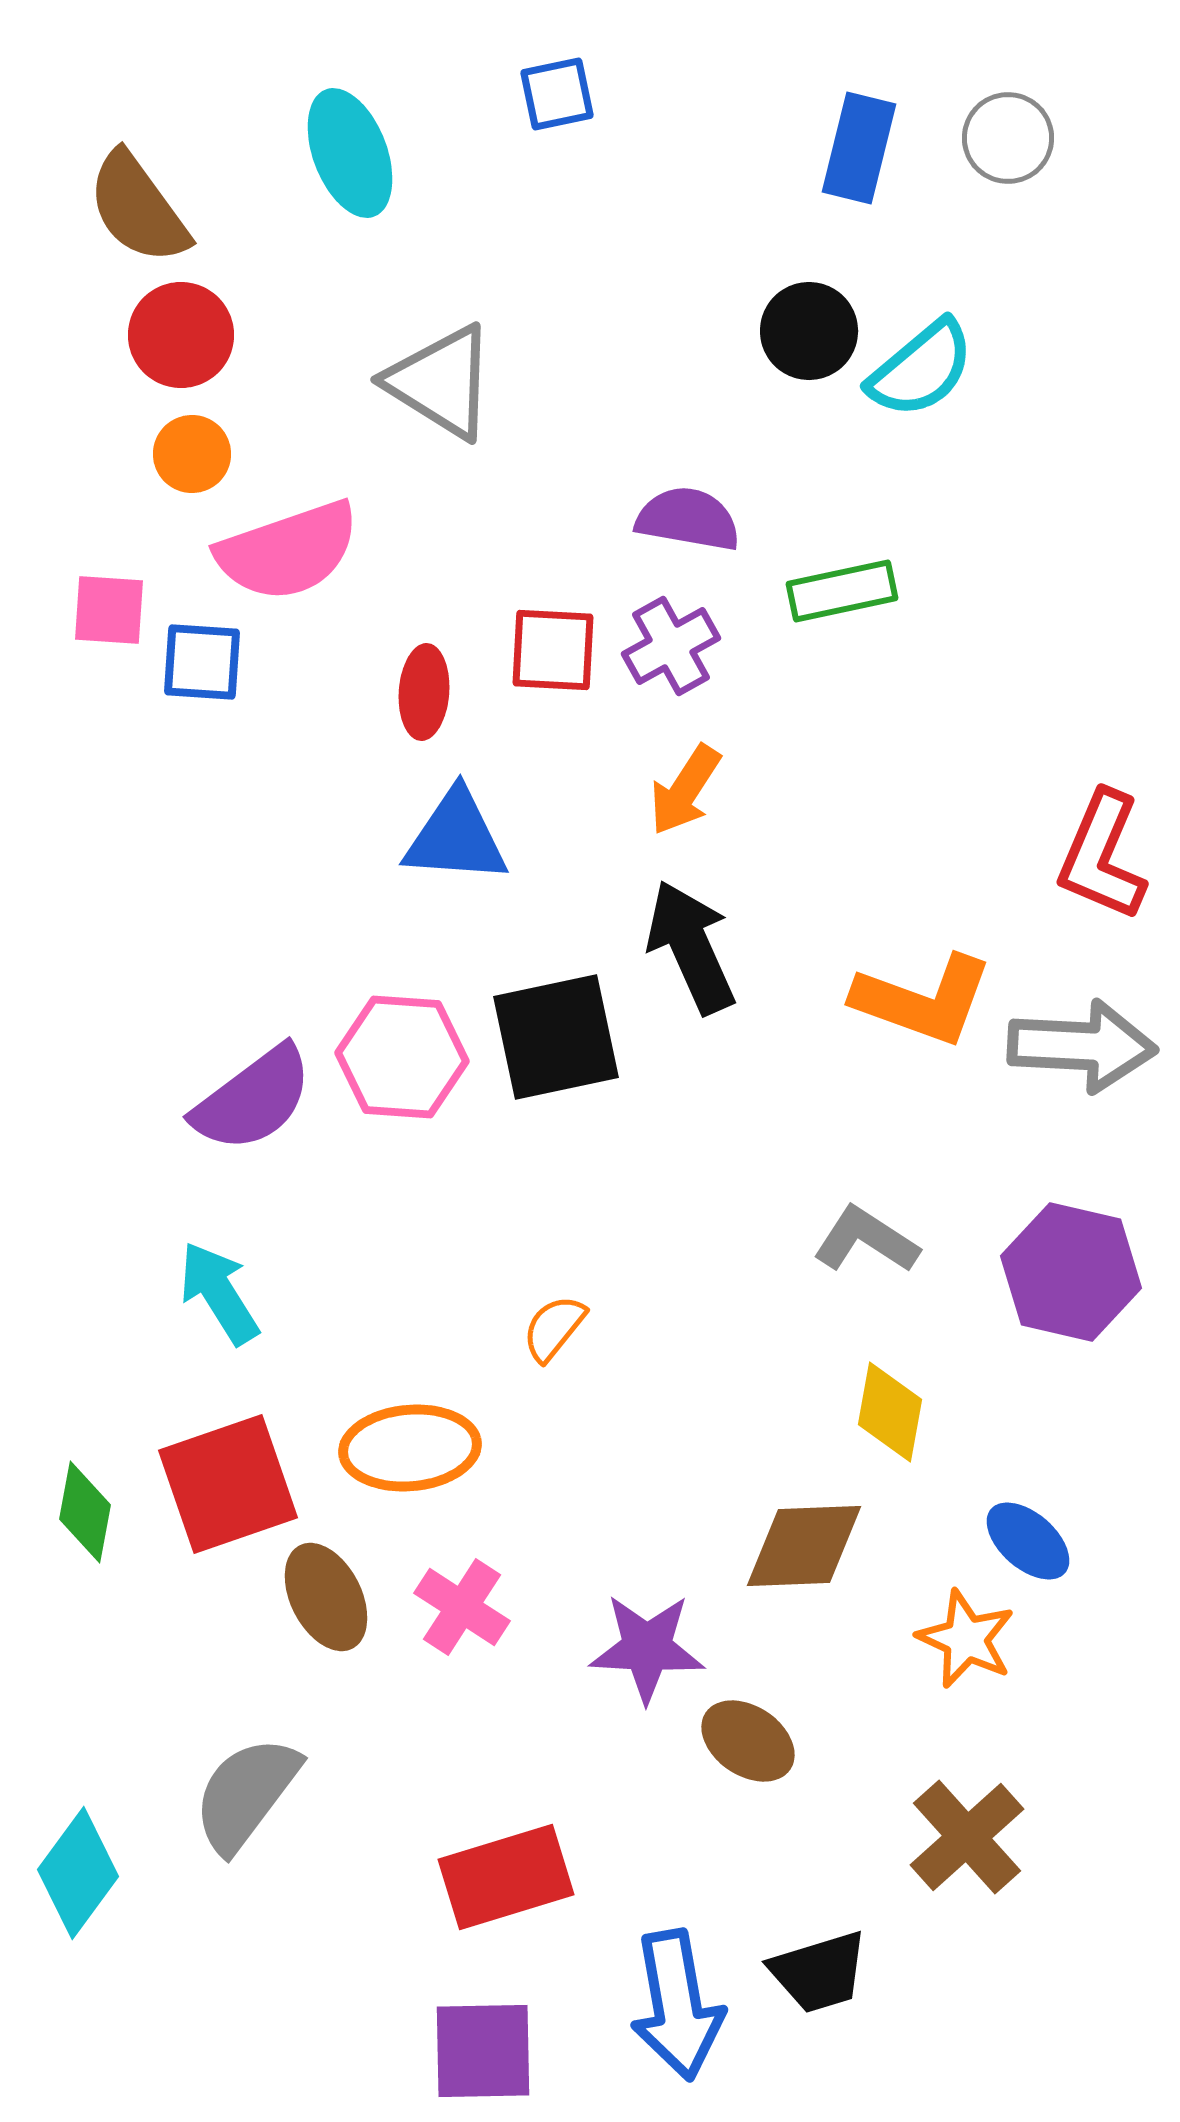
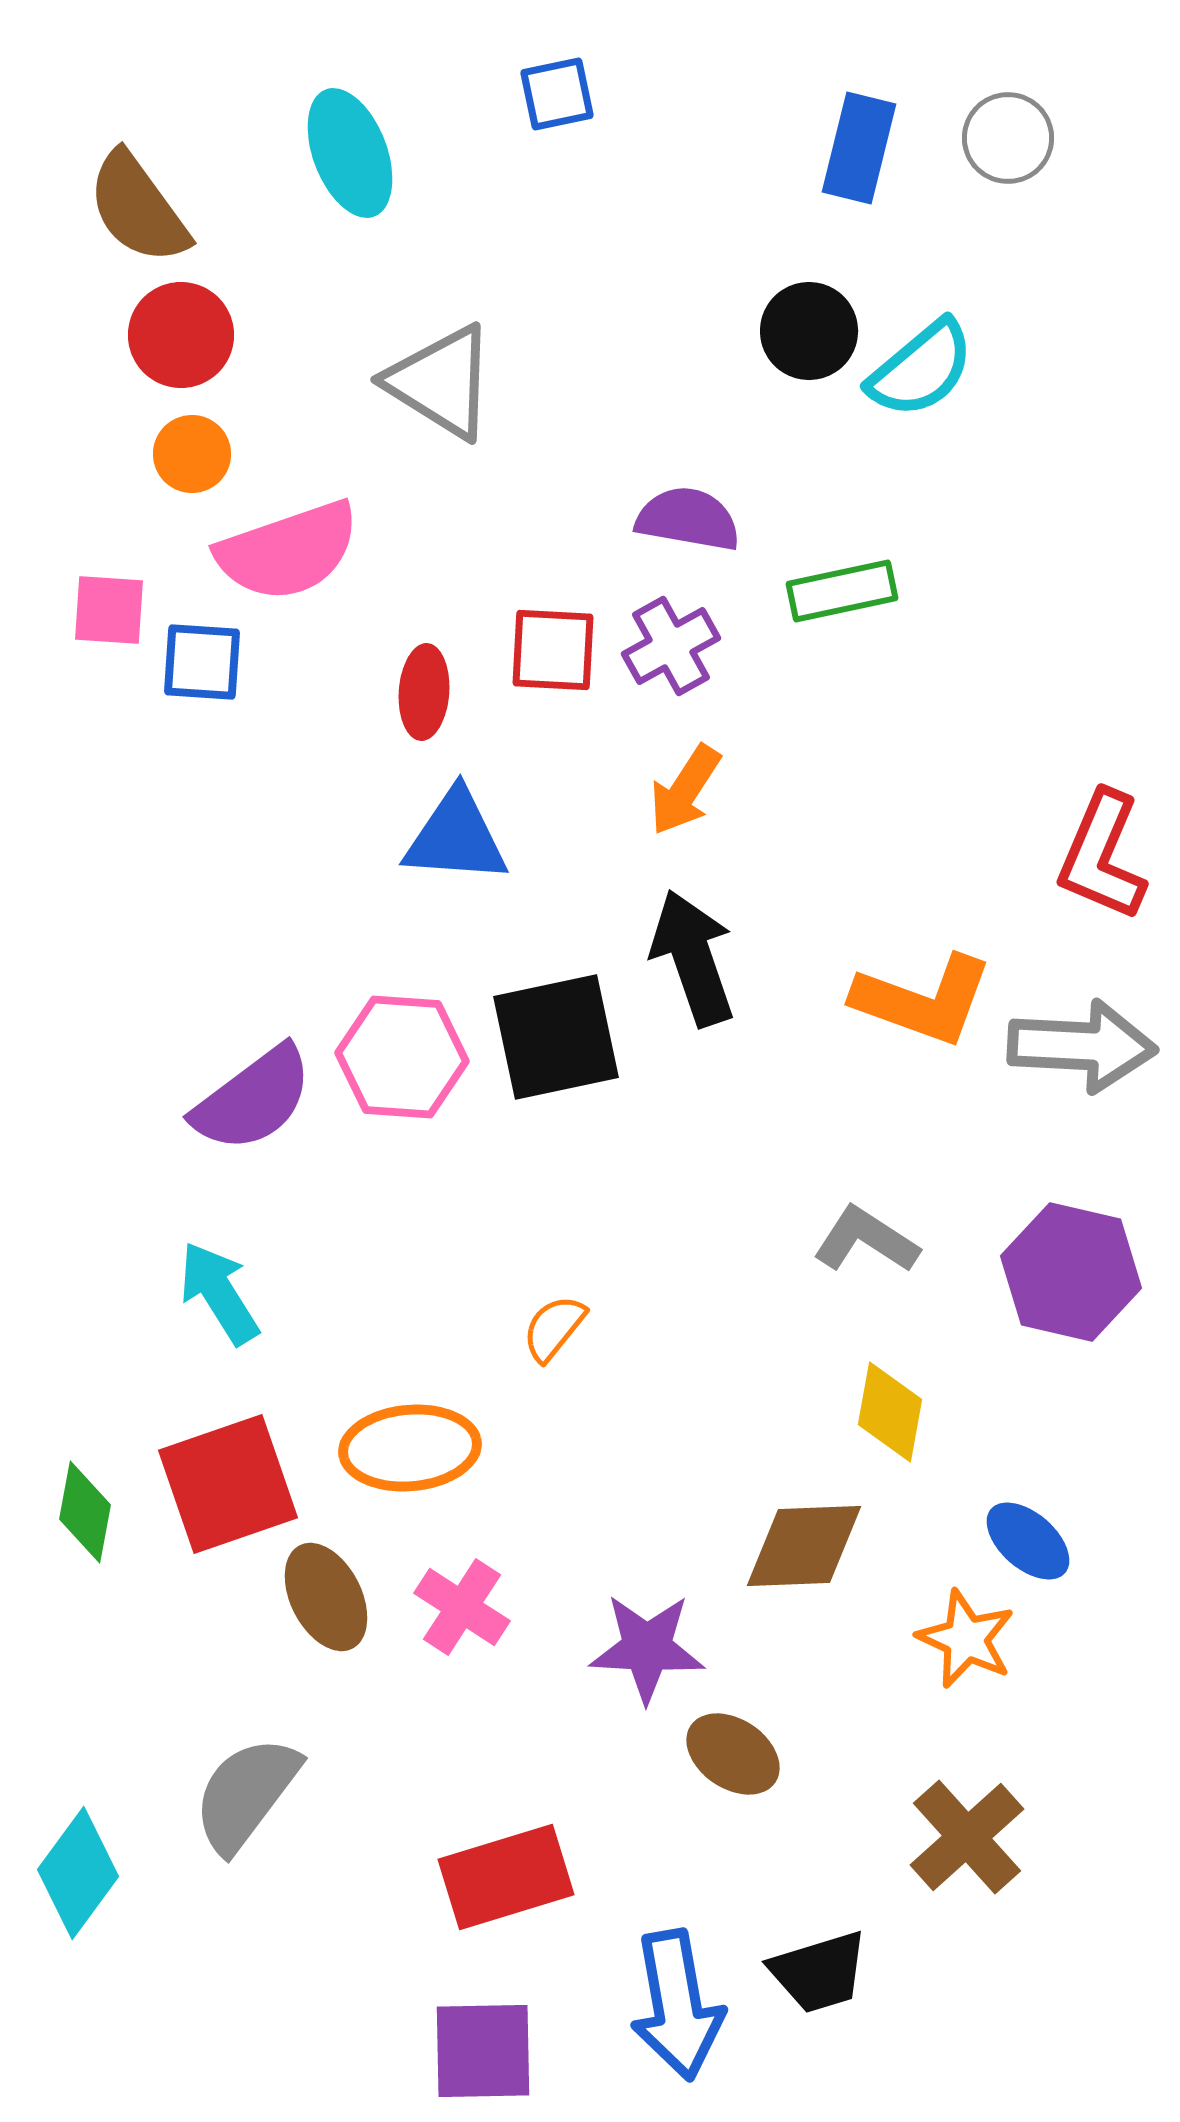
black arrow at (691, 947): moved 2 px right, 11 px down; rotated 5 degrees clockwise
brown ellipse at (748, 1741): moved 15 px left, 13 px down
